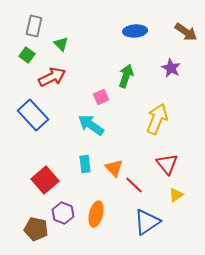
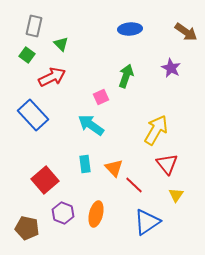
blue ellipse: moved 5 px left, 2 px up
yellow arrow: moved 1 px left, 11 px down; rotated 8 degrees clockwise
yellow triangle: rotated 21 degrees counterclockwise
brown pentagon: moved 9 px left, 1 px up
